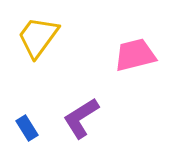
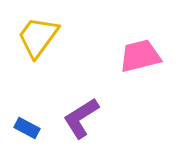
pink trapezoid: moved 5 px right, 1 px down
blue rectangle: rotated 30 degrees counterclockwise
